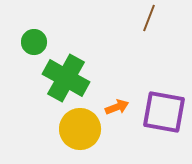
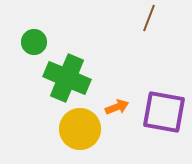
green cross: moved 1 px right; rotated 6 degrees counterclockwise
